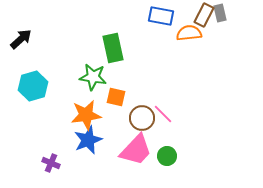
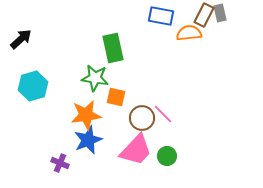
green star: moved 2 px right, 1 px down
purple cross: moved 9 px right
